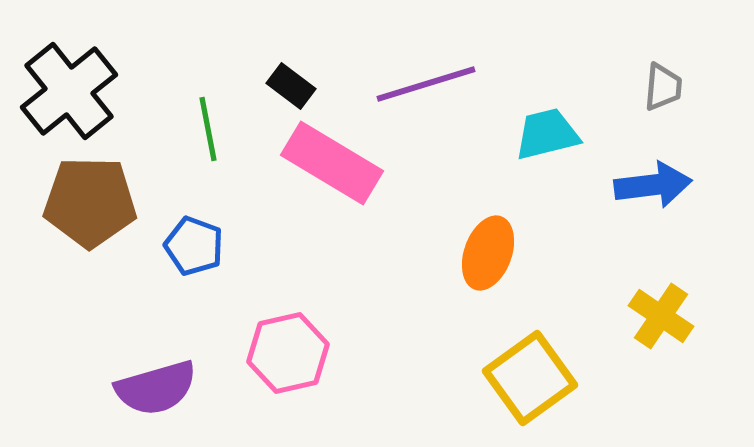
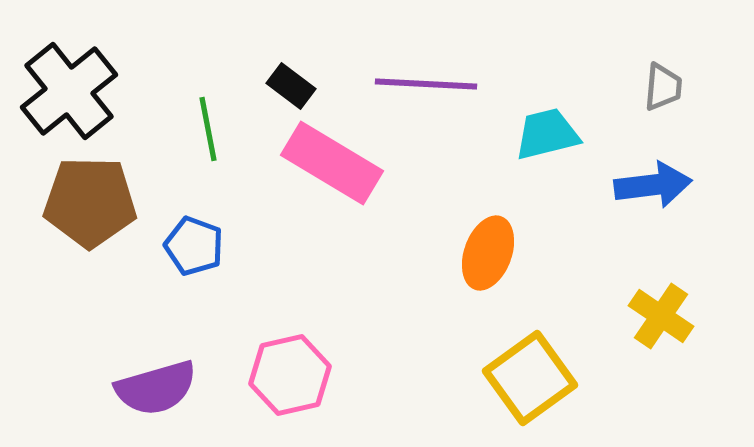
purple line: rotated 20 degrees clockwise
pink hexagon: moved 2 px right, 22 px down
